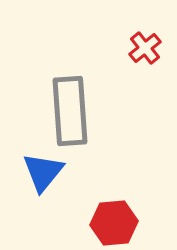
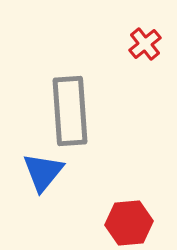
red cross: moved 4 px up
red hexagon: moved 15 px right
